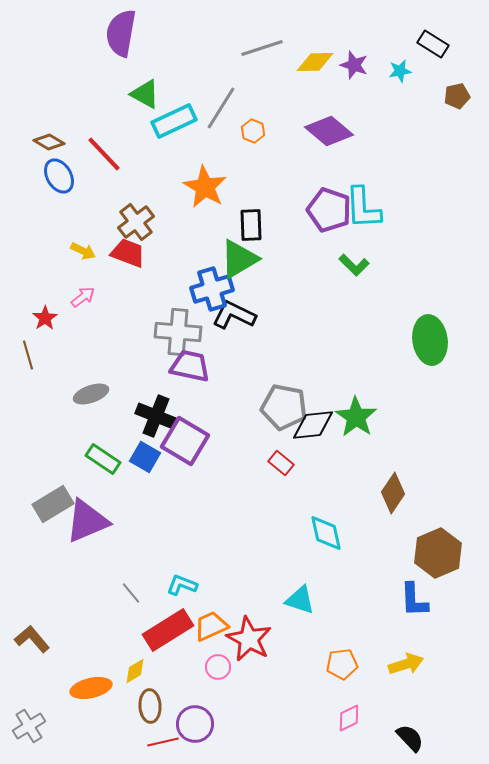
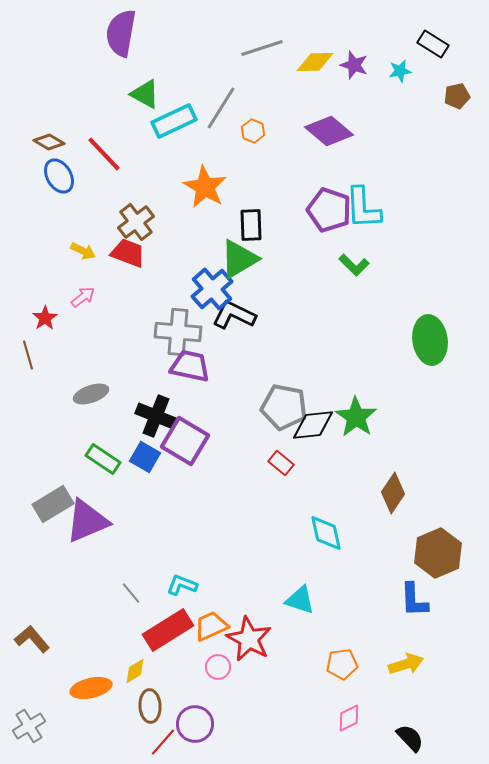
blue cross at (212, 289): rotated 24 degrees counterclockwise
red line at (163, 742): rotated 36 degrees counterclockwise
